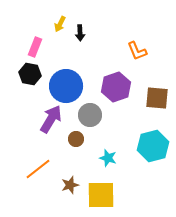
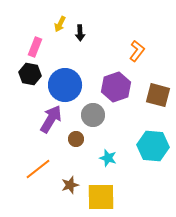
orange L-shape: rotated 120 degrees counterclockwise
blue circle: moved 1 px left, 1 px up
brown square: moved 1 px right, 3 px up; rotated 10 degrees clockwise
gray circle: moved 3 px right
cyan hexagon: rotated 20 degrees clockwise
yellow square: moved 2 px down
